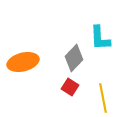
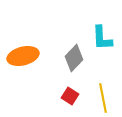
cyan L-shape: moved 2 px right
orange ellipse: moved 6 px up
red square: moved 9 px down
